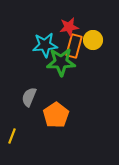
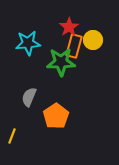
red star: rotated 24 degrees counterclockwise
cyan star: moved 17 px left, 2 px up
orange pentagon: moved 1 px down
